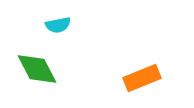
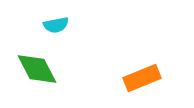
cyan semicircle: moved 2 px left
